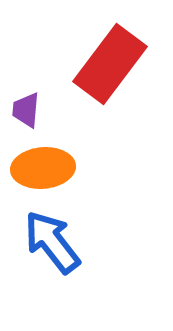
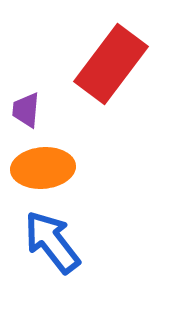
red rectangle: moved 1 px right
